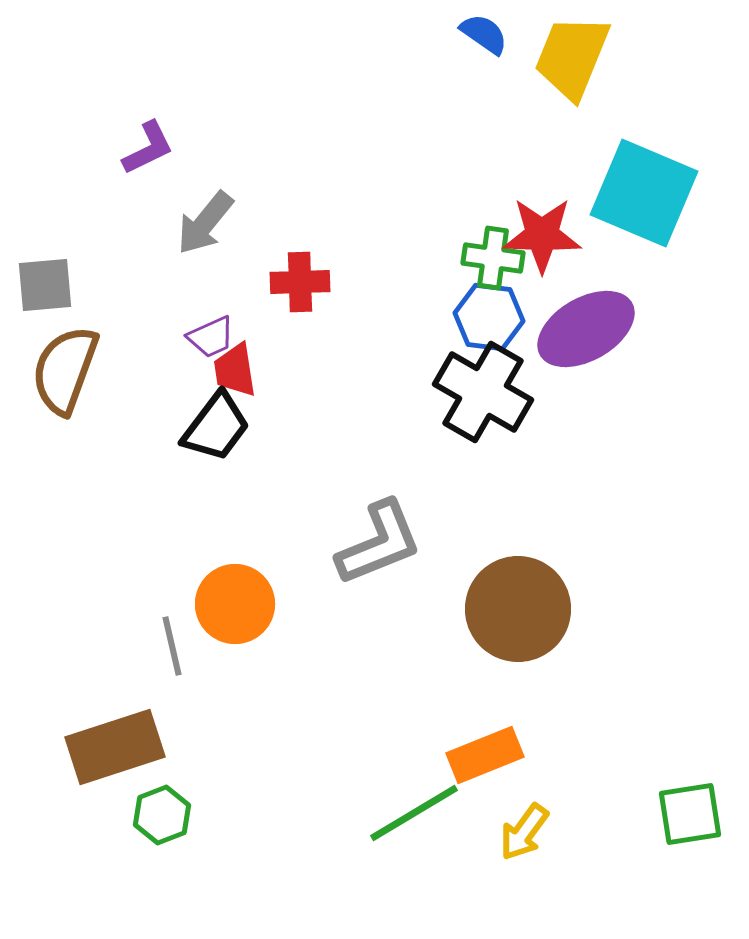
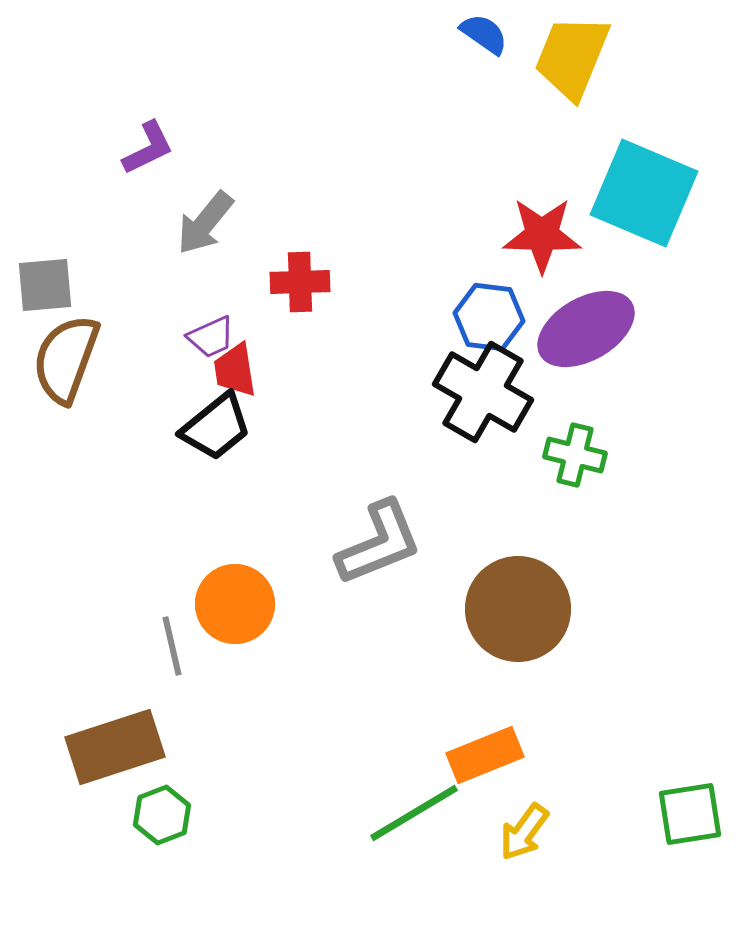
green cross: moved 82 px right, 197 px down; rotated 6 degrees clockwise
brown semicircle: moved 1 px right, 11 px up
black trapezoid: rotated 14 degrees clockwise
